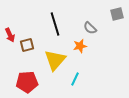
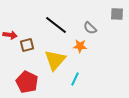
gray square: rotated 16 degrees clockwise
black line: moved 1 px right, 1 px down; rotated 35 degrees counterclockwise
red arrow: rotated 56 degrees counterclockwise
orange star: rotated 16 degrees clockwise
red pentagon: rotated 30 degrees clockwise
